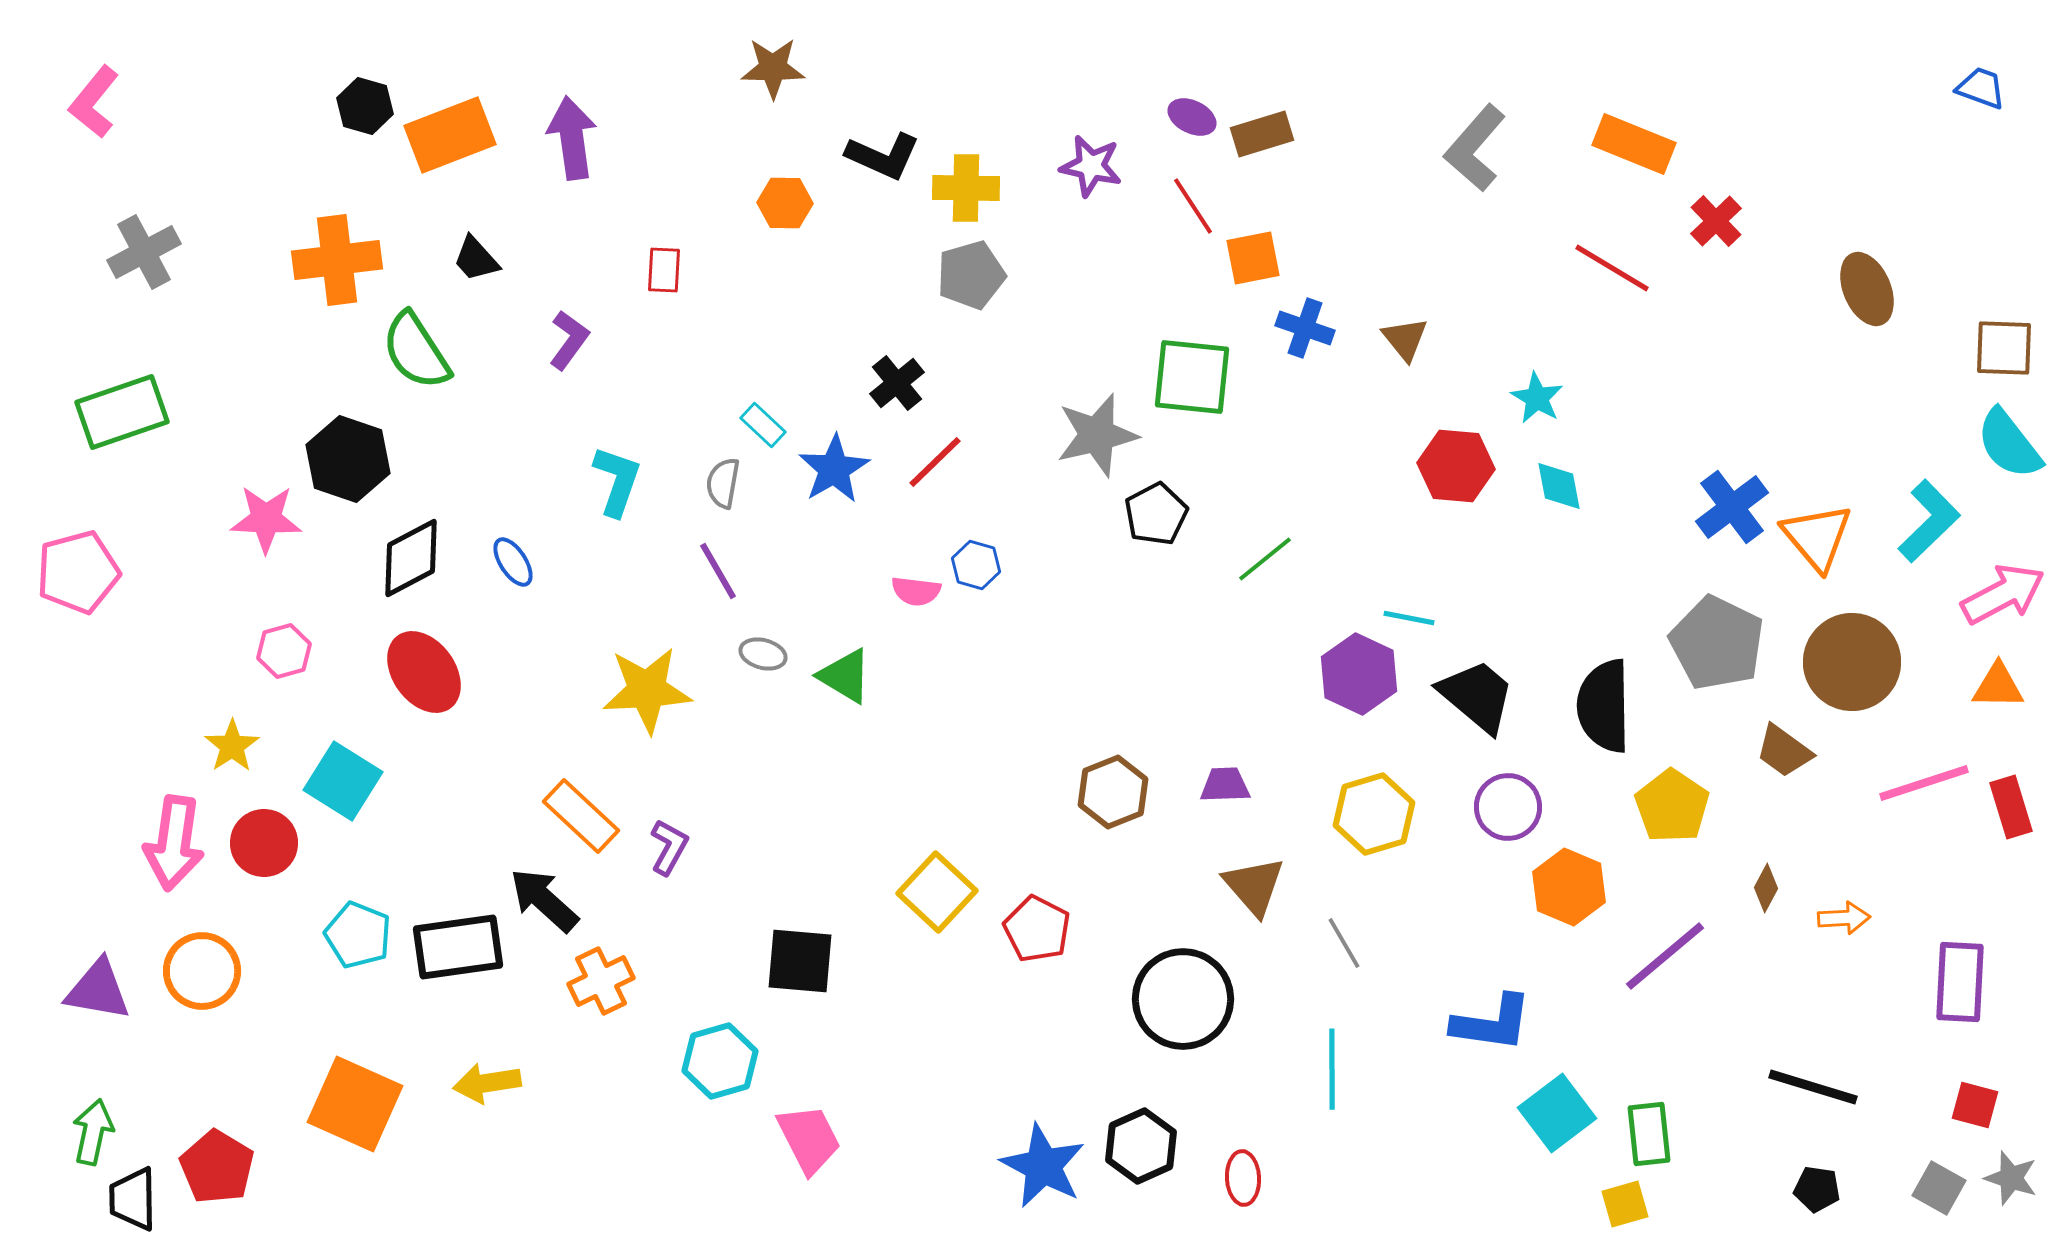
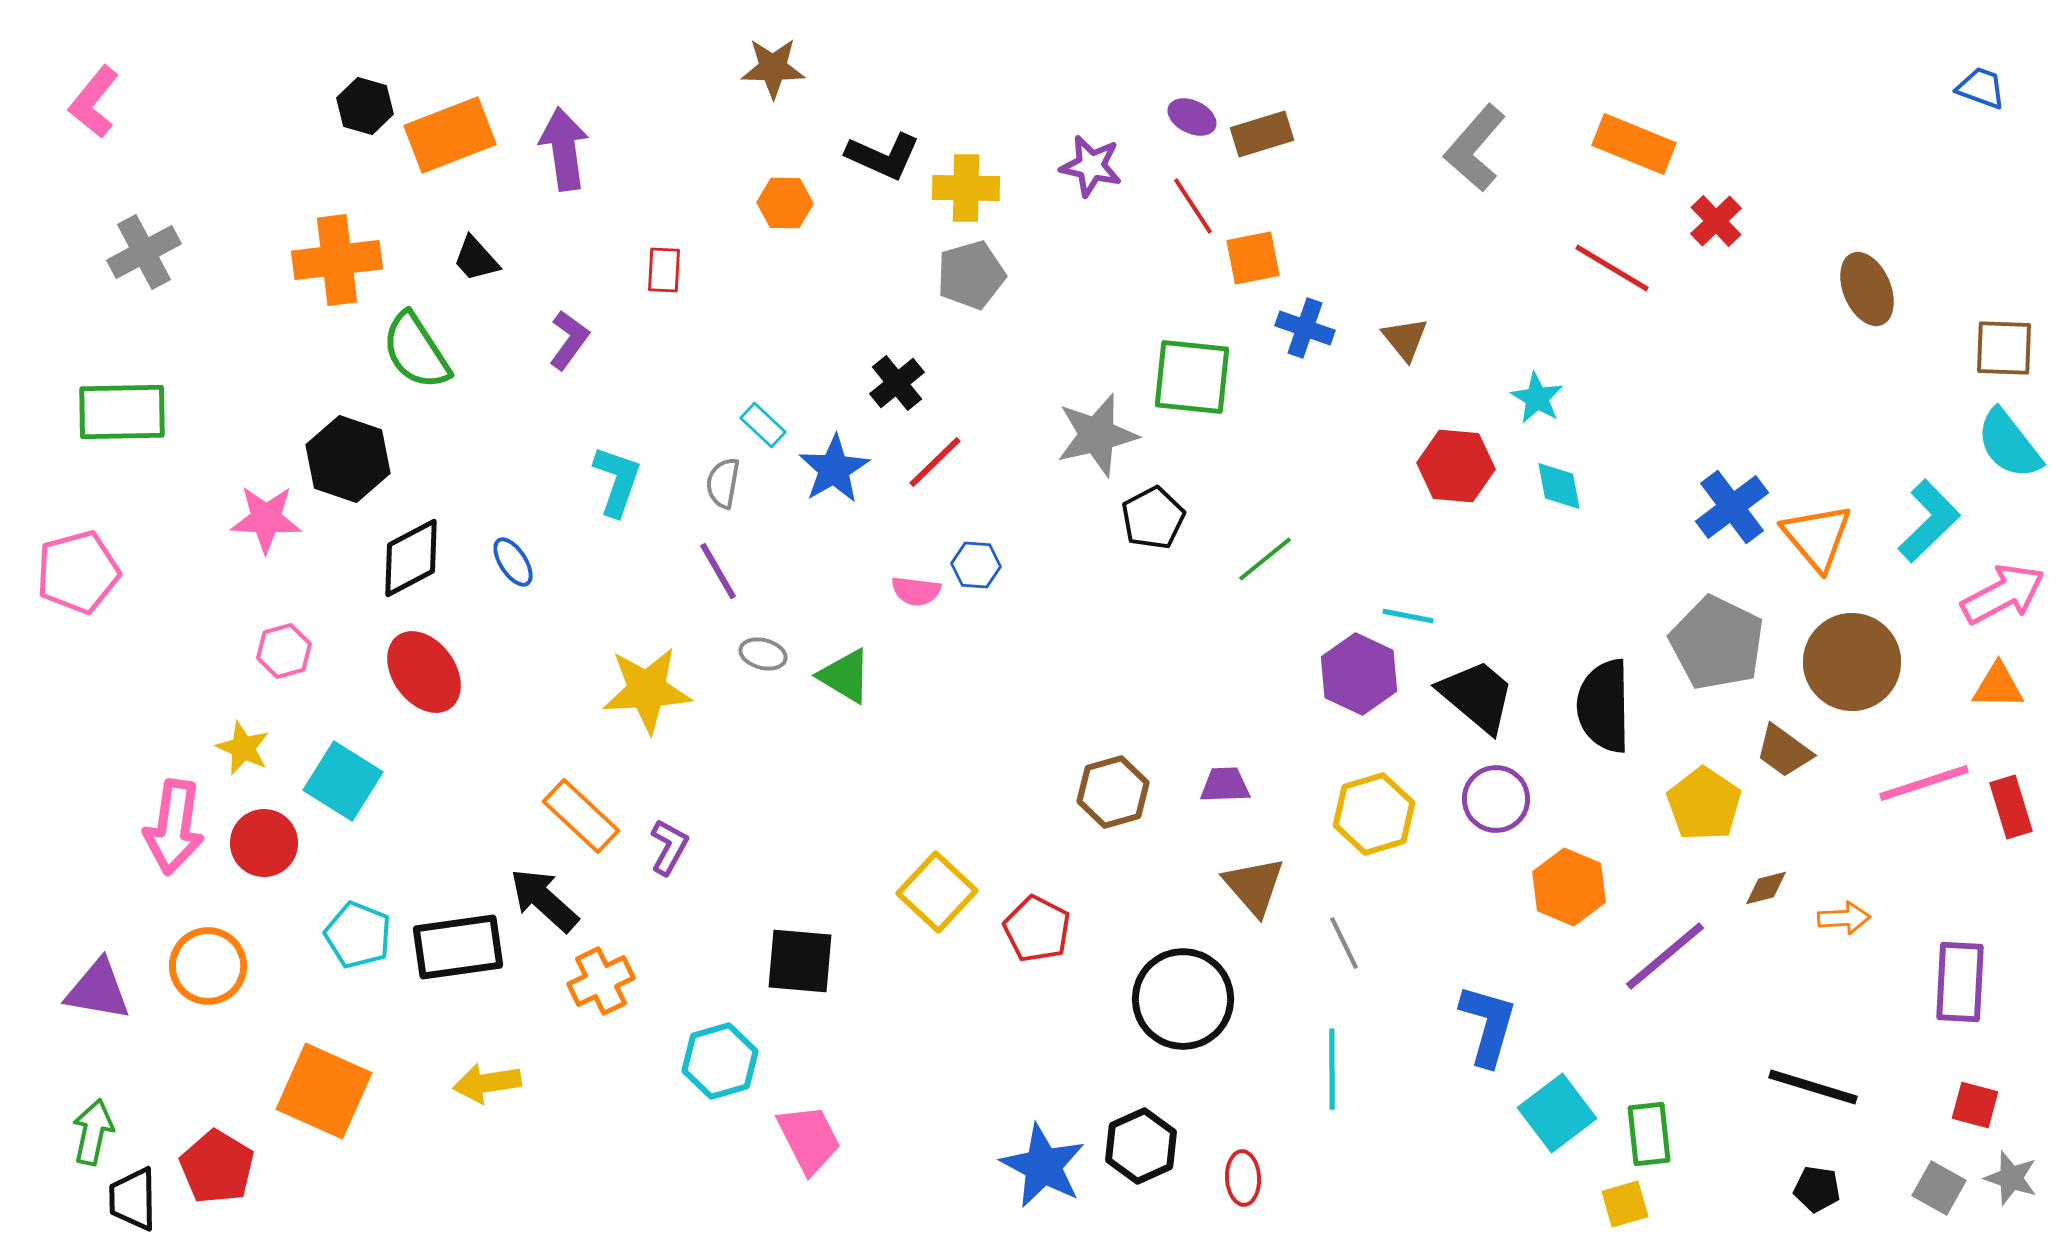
purple arrow at (572, 138): moved 8 px left, 11 px down
green rectangle at (122, 412): rotated 18 degrees clockwise
black pentagon at (1156, 514): moved 3 px left, 4 px down
blue hexagon at (976, 565): rotated 12 degrees counterclockwise
cyan line at (1409, 618): moved 1 px left, 2 px up
yellow star at (232, 746): moved 11 px right, 2 px down; rotated 14 degrees counterclockwise
brown hexagon at (1113, 792): rotated 6 degrees clockwise
yellow pentagon at (1672, 806): moved 32 px right, 2 px up
purple circle at (1508, 807): moved 12 px left, 8 px up
pink arrow at (174, 843): moved 16 px up
brown diamond at (1766, 888): rotated 48 degrees clockwise
gray line at (1344, 943): rotated 4 degrees clockwise
orange circle at (202, 971): moved 6 px right, 5 px up
blue L-shape at (1492, 1023): moved 4 px left, 2 px down; rotated 82 degrees counterclockwise
orange square at (355, 1104): moved 31 px left, 13 px up
